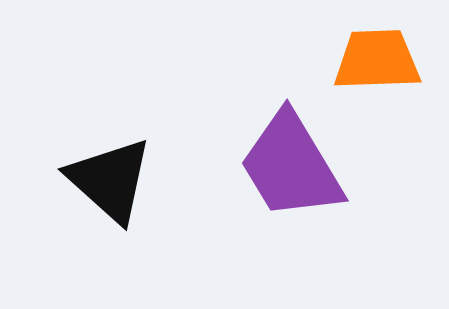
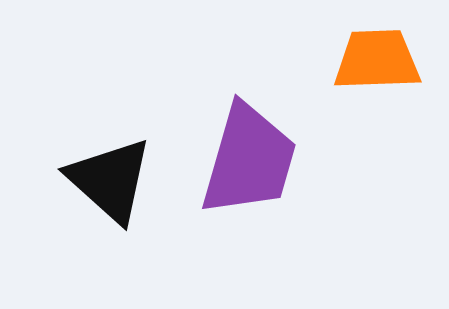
purple trapezoid: moved 42 px left, 6 px up; rotated 133 degrees counterclockwise
